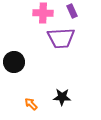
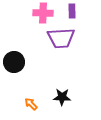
purple rectangle: rotated 24 degrees clockwise
